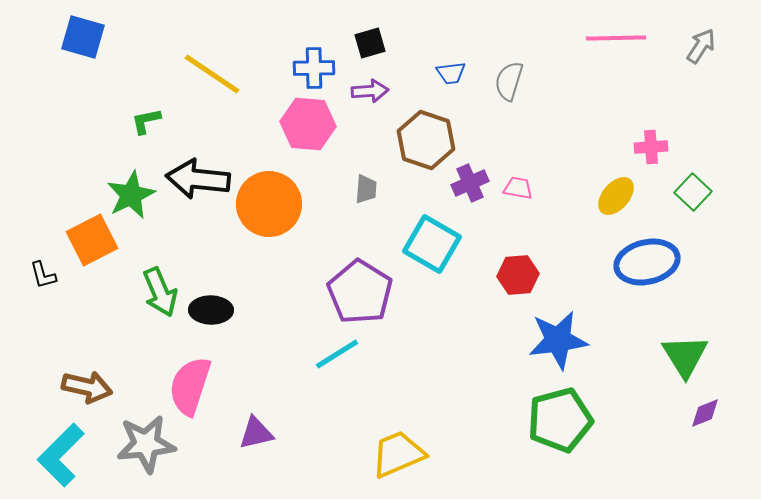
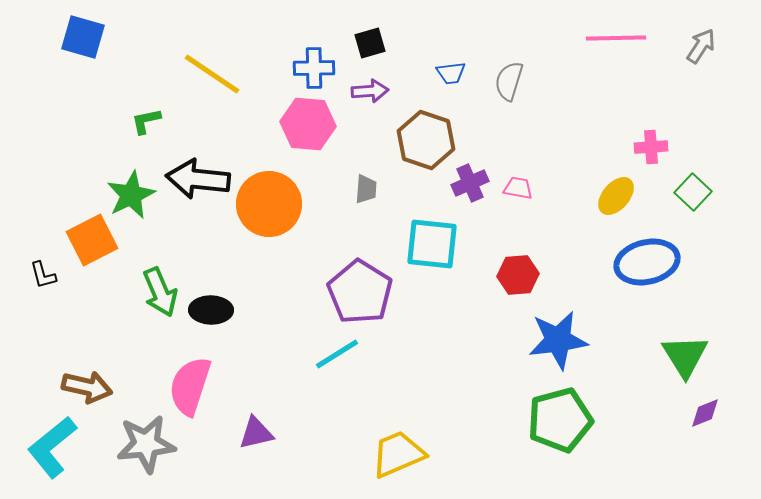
cyan square: rotated 24 degrees counterclockwise
cyan L-shape: moved 9 px left, 8 px up; rotated 6 degrees clockwise
